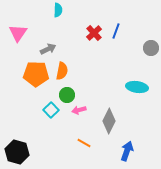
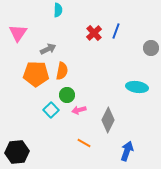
gray diamond: moved 1 px left, 1 px up
black hexagon: rotated 20 degrees counterclockwise
